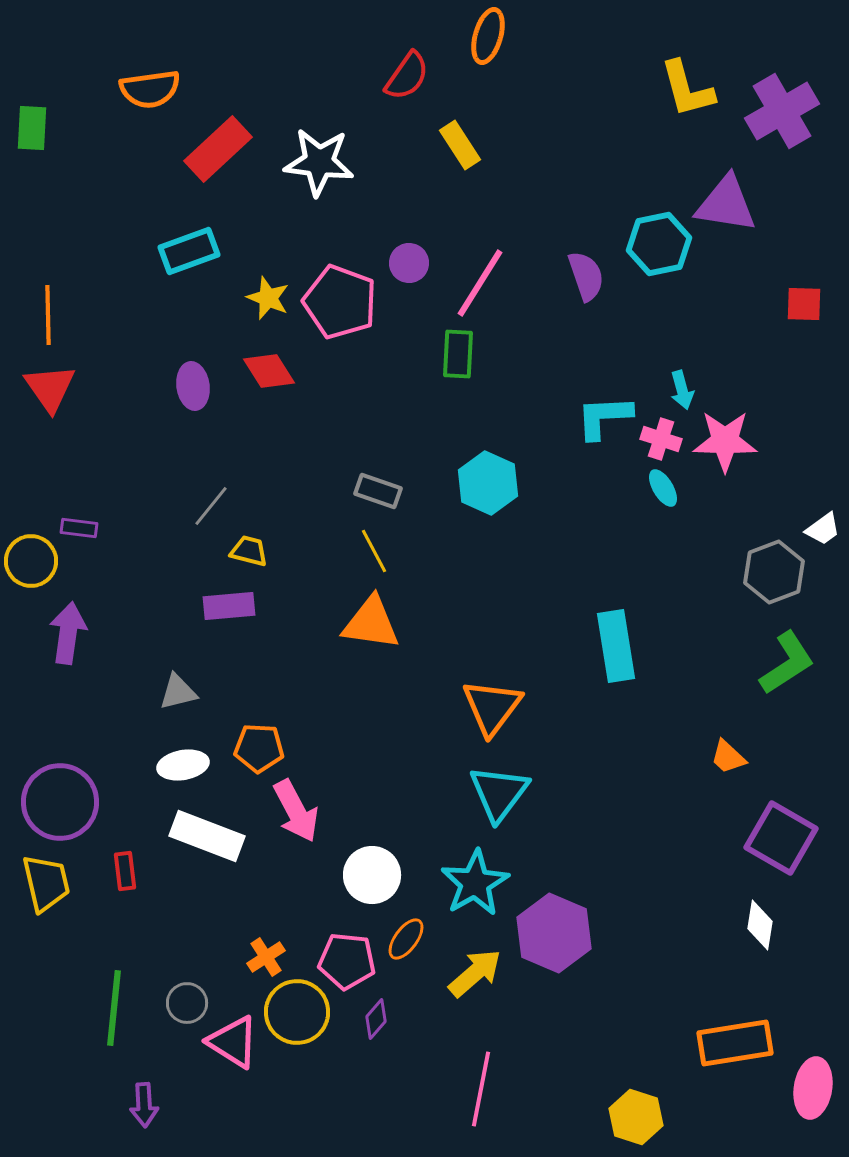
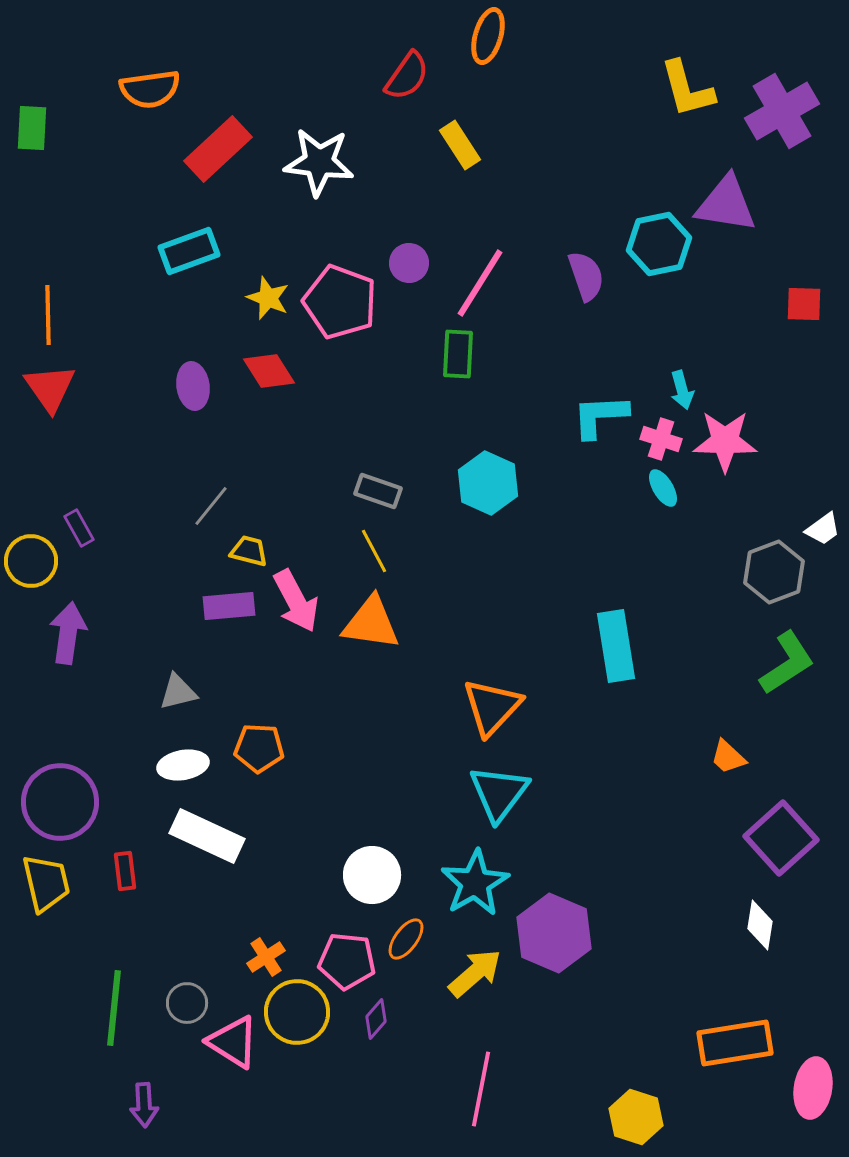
cyan L-shape at (604, 417): moved 4 px left, 1 px up
purple rectangle at (79, 528): rotated 54 degrees clockwise
orange triangle at (492, 707): rotated 6 degrees clockwise
pink arrow at (296, 811): moved 210 px up
white rectangle at (207, 836): rotated 4 degrees clockwise
purple square at (781, 838): rotated 18 degrees clockwise
